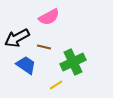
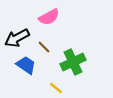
brown line: rotated 32 degrees clockwise
yellow line: moved 3 px down; rotated 72 degrees clockwise
